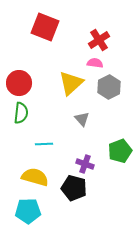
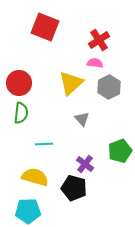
purple cross: rotated 18 degrees clockwise
